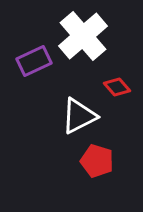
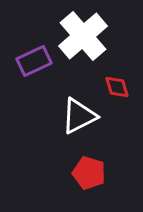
red diamond: rotated 24 degrees clockwise
red pentagon: moved 8 px left, 12 px down
